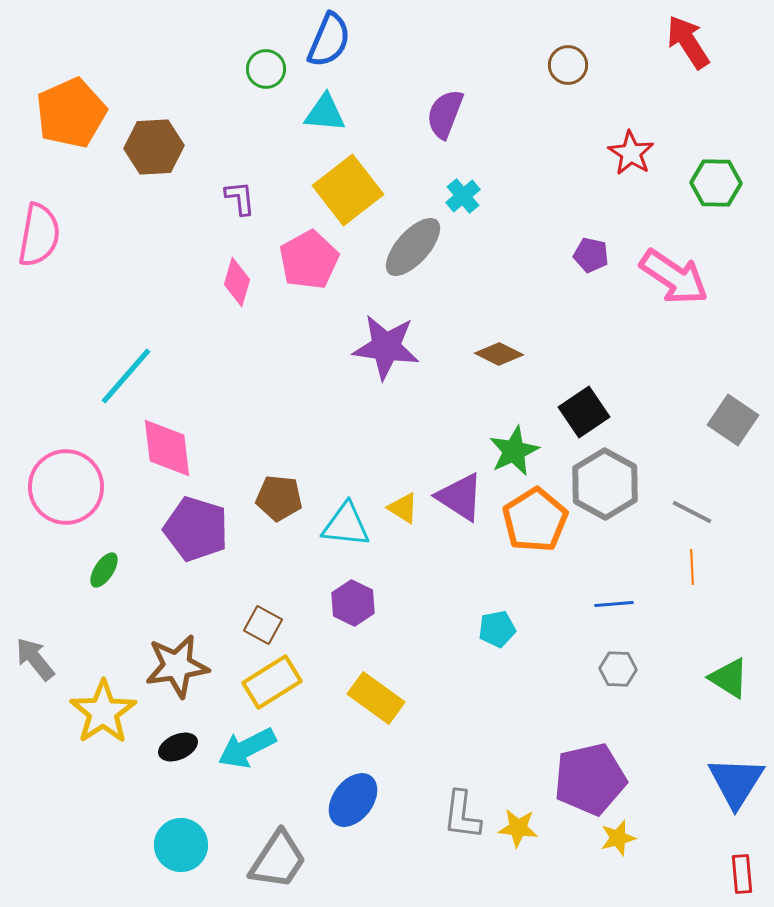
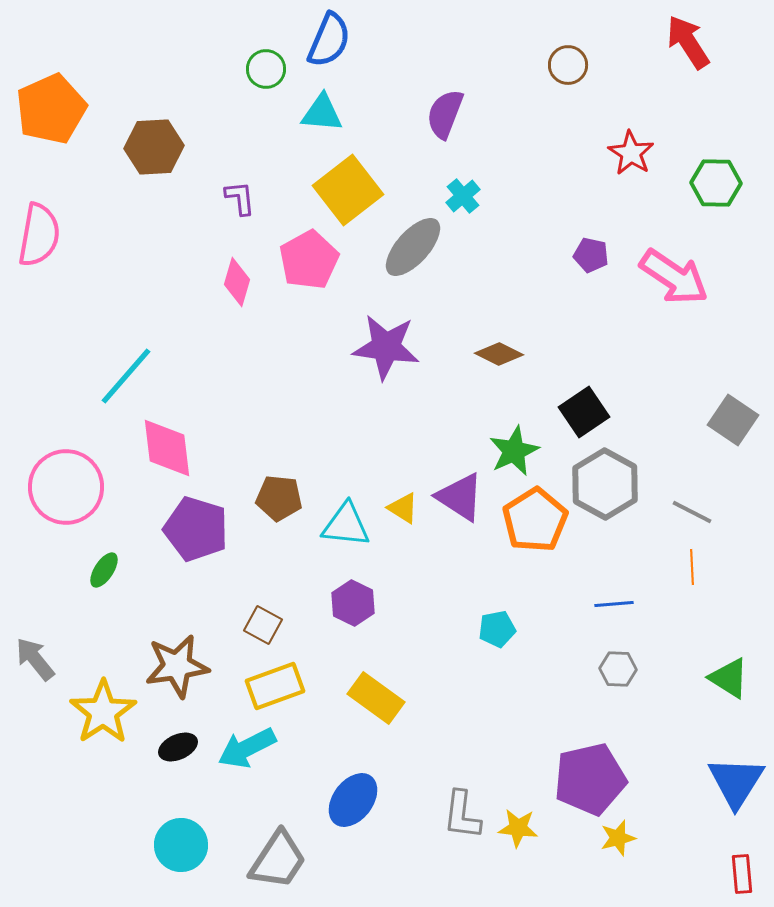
orange pentagon at (71, 113): moved 20 px left, 4 px up
cyan triangle at (325, 113): moved 3 px left
yellow rectangle at (272, 682): moved 3 px right, 4 px down; rotated 12 degrees clockwise
